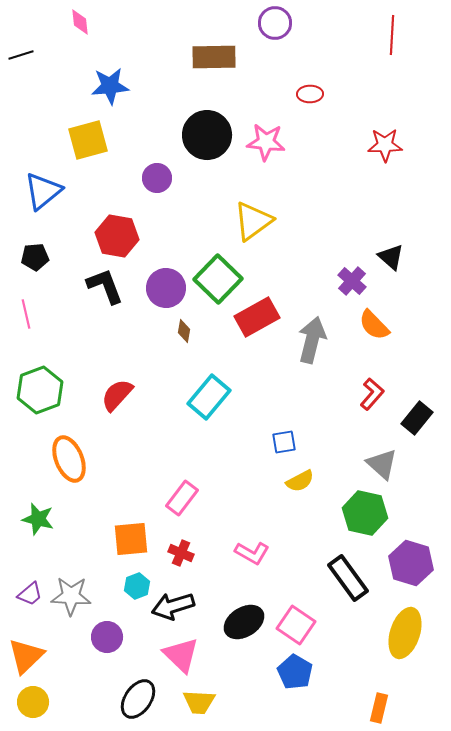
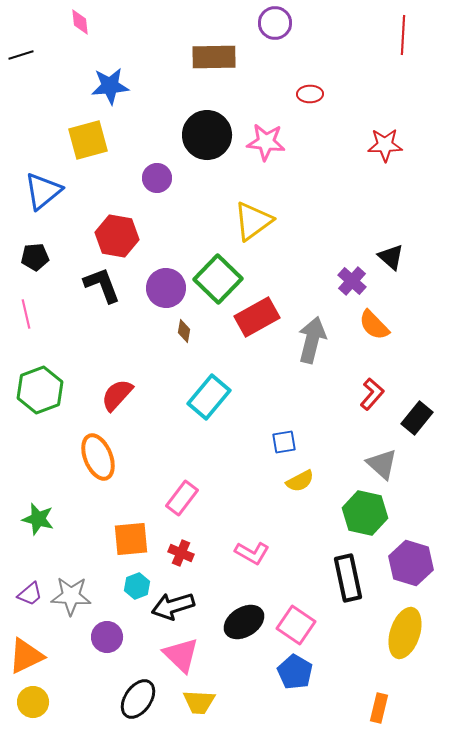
red line at (392, 35): moved 11 px right
black L-shape at (105, 286): moved 3 px left, 1 px up
orange ellipse at (69, 459): moved 29 px right, 2 px up
black rectangle at (348, 578): rotated 24 degrees clockwise
orange triangle at (26, 656): rotated 18 degrees clockwise
